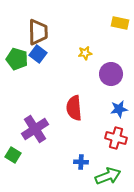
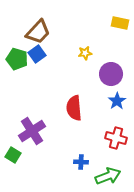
brown trapezoid: rotated 44 degrees clockwise
blue square: moved 1 px left; rotated 18 degrees clockwise
blue star: moved 2 px left, 8 px up; rotated 24 degrees counterclockwise
purple cross: moved 3 px left, 2 px down
